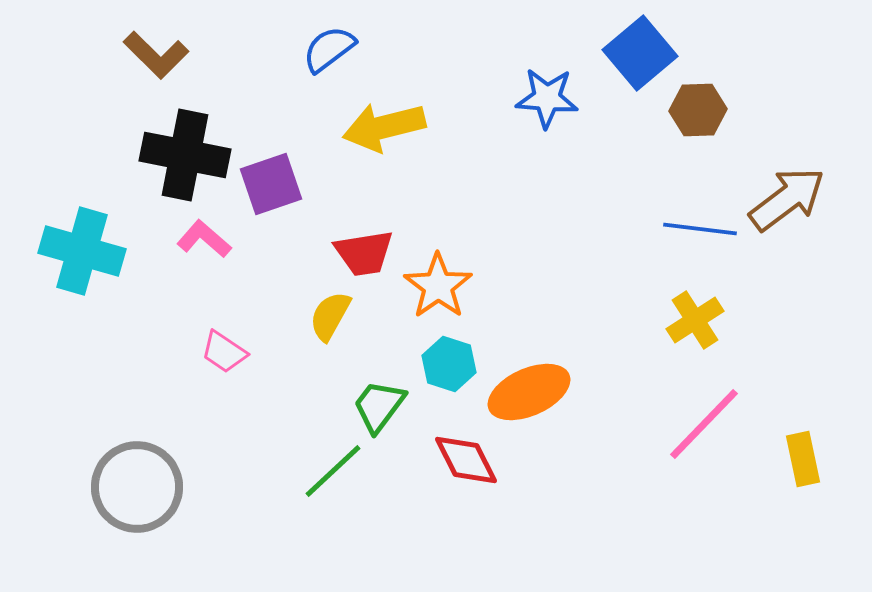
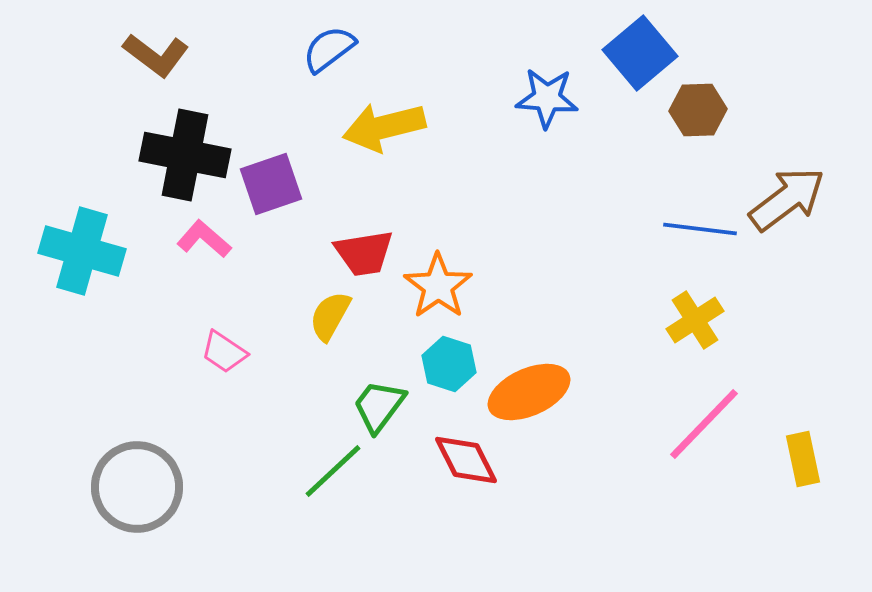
brown L-shape: rotated 8 degrees counterclockwise
